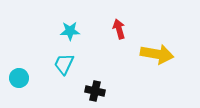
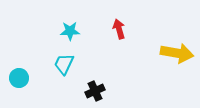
yellow arrow: moved 20 px right, 1 px up
black cross: rotated 36 degrees counterclockwise
